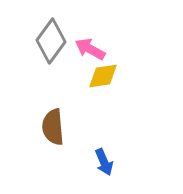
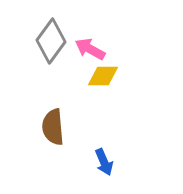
yellow diamond: rotated 8 degrees clockwise
